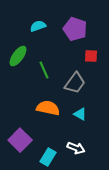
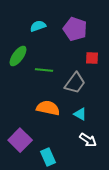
red square: moved 1 px right, 2 px down
green line: rotated 60 degrees counterclockwise
white arrow: moved 12 px right, 8 px up; rotated 12 degrees clockwise
cyan rectangle: rotated 54 degrees counterclockwise
